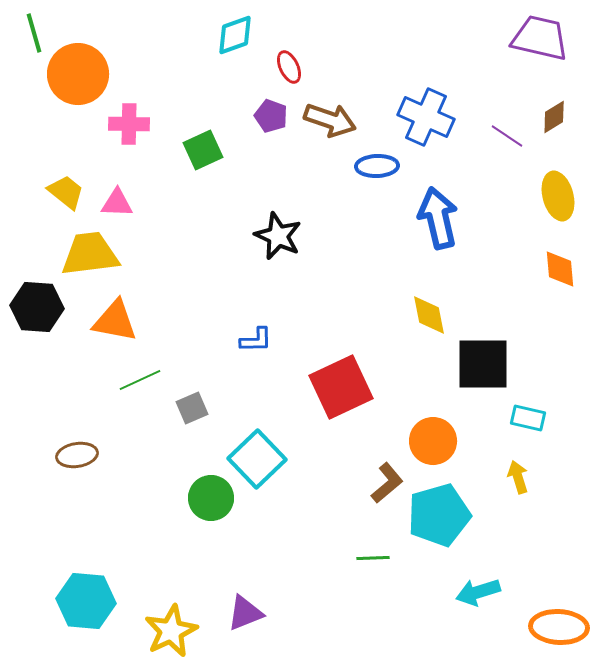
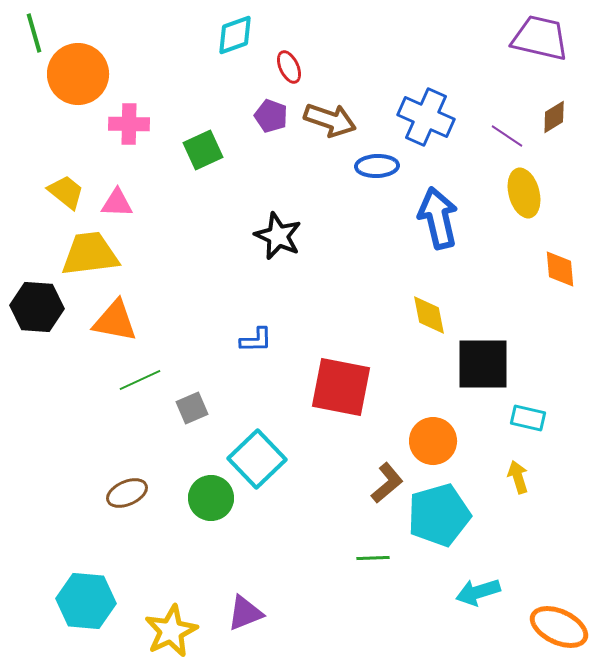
yellow ellipse at (558, 196): moved 34 px left, 3 px up
red square at (341, 387): rotated 36 degrees clockwise
brown ellipse at (77, 455): moved 50 px right, 38 px down; rotated 15 degrees counterclockwise
orange ellipse at (559, 627): rotated 22 degrees clockwise
